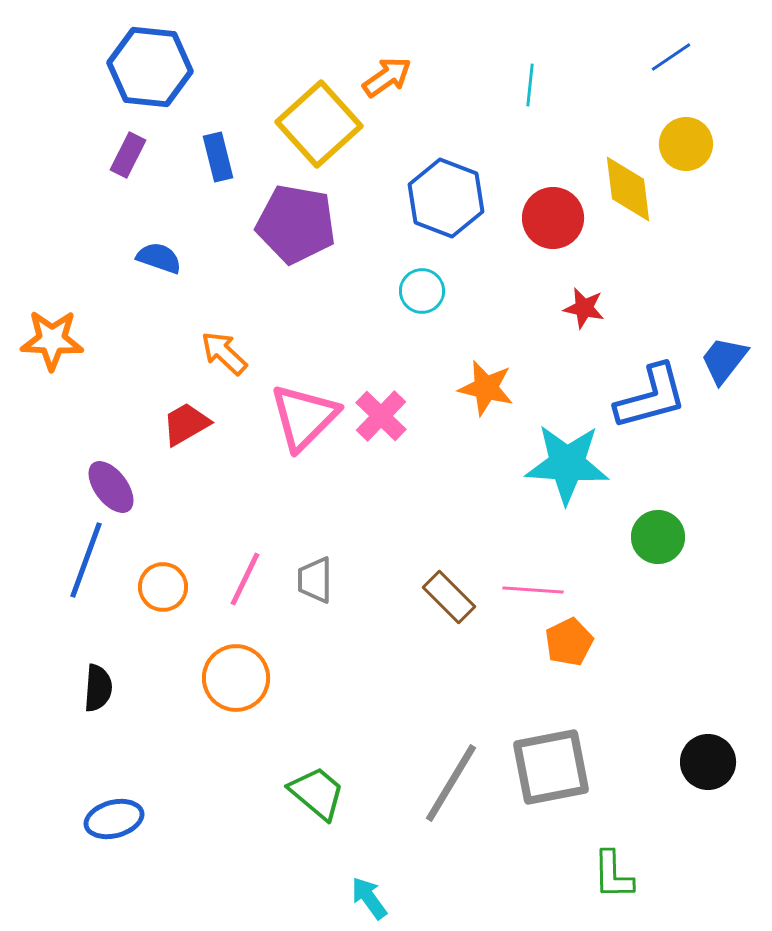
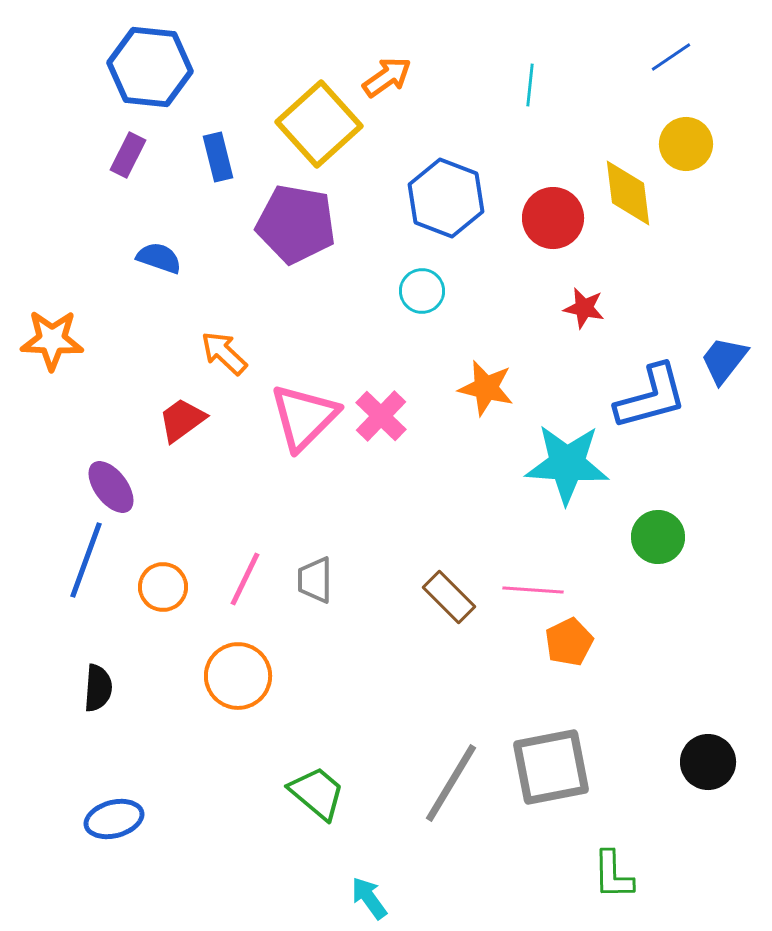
yellow diamond at (628, 189): moved 4 px down
red trapezoid at (186, 424): moved 4 px left, 4 px up; rotated 6 degrees counterclockwise
orange circle at (236, 678): moved 2 px right, 2 px up
